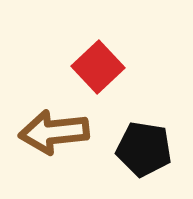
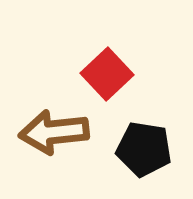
red square: moved 9 px right, 7 px down
